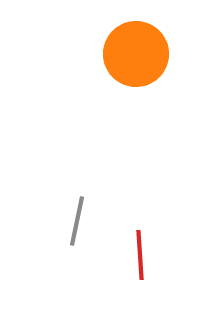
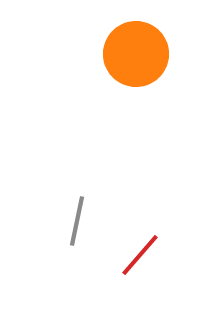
red line: rotated 45 degrees clockwise
